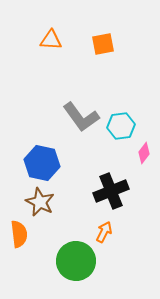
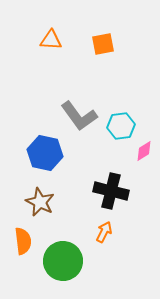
gray L-shape: moved 2 px left, 1 px up
pink diamond: moved 2 px up; rotated 20 degrees clockwise
blue hexagon: moved 3 px right, 10 px up
black cross: rotated 36 degrees clockwise
orange semicircle: moved 4 px right, 7 px down
green circle: moved 13 px left
